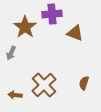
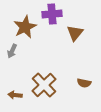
brown star: rotated 10 degrees clockwise
brown triangle: rotated 48 degrees clockwise
gray arrow: moved 1 px right, 2 px up
brown semicircle: rotated 96 degrees counterclockwise
